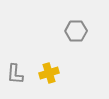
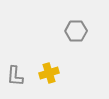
gray L-shape: moved 2 px down
